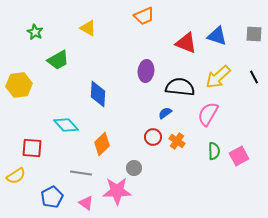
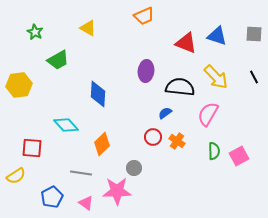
yellow arrow: moved 2 px left; rotated 92 degrees counterclockwise
